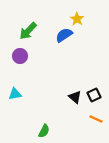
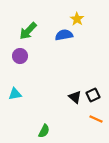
blue semicircle: rotated 24 degrees clockwise
black square: moved 1 px left
